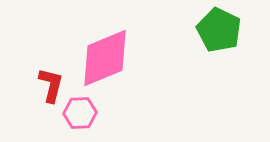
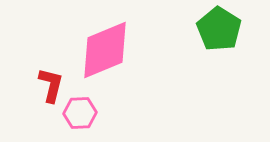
green pentagon: moved 1 px up; rotated 6 degrees clockwise
pink diamond: moved 8 px up
